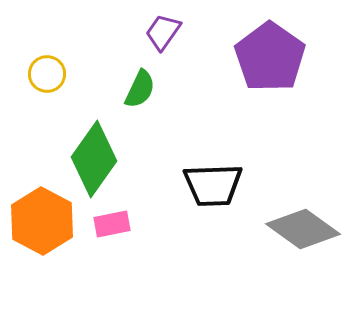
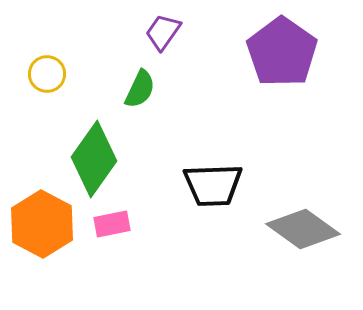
purple pentagon: moved 12 px right, 5 px up
orange hexagon: moved 3 px down
